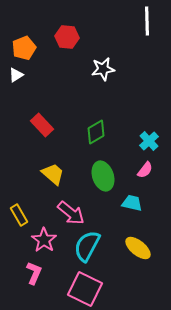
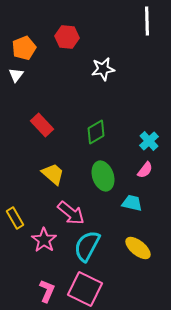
white triangle: rotated 21 degrees counterclockwise
yellow rectangle: moved 4 px left, 3 px down
pink L-shape: moved 13 px right, 18 px down
